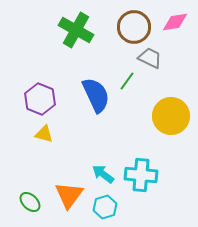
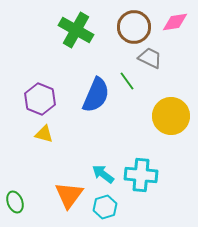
green line: rotated 72 degrees counterclockwise
blue semicircle: rotated 48 degrees clockwise
green ellipse: moved 15 px left; rotated 25 degrees clockwise
